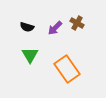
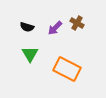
green triangle: moved 1 px up
orange rectangle: rotated 28 degrees counterclockwise
